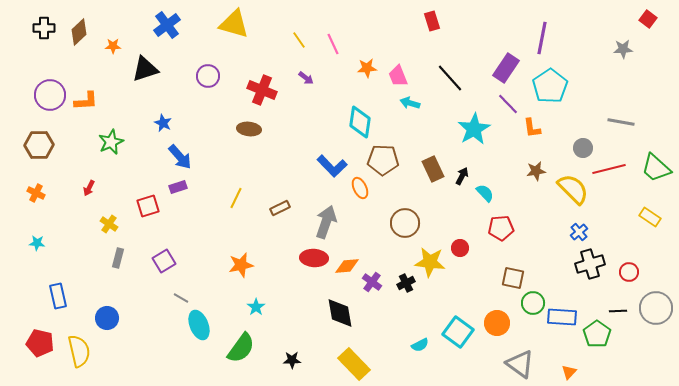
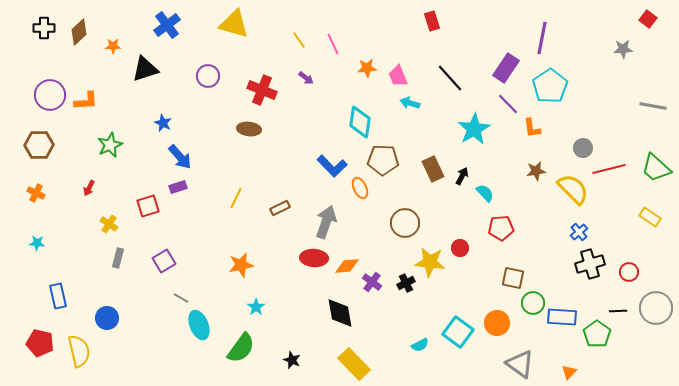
gray line at (621, 122): moved 32 px right, 16 px up
green star at (111, 142): moved 1 px left, 3 px down
black star at (292, 360): rotated 24 degrees clockwise
